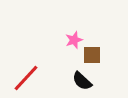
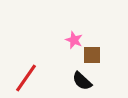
pink star: rotated 30 degrees counterclockwise
red line: rotated 8 degrees counterclockwise
